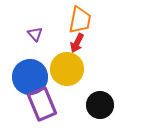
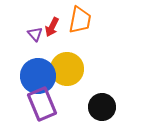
red arrow: moved 25 px left, 16 px up
blue circle: moved 8 px right, 1 px up
black circle: moved 2 px right, 2 px down
